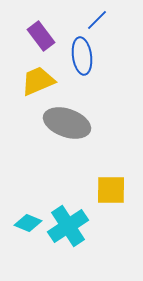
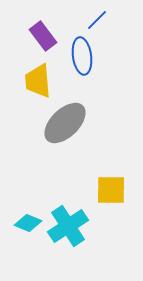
purple rectangle: moved 2 px right
yellow trapezoid: rotated 72 degrees counterclockwise
gray ellipse: moved 2 px left; rotated 63 degrees counterclockwise
